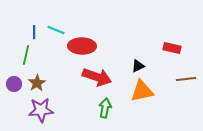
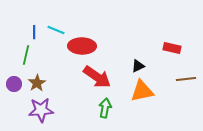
red arrow: rotated 16 degrees clockwise
